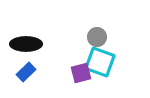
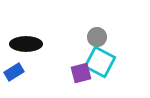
cyan square: rotated 8 degrees clockwise
blue rectangle: moved 12 px left; rotated 12 degrees clockwise
